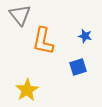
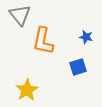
blue star: moved 1 px right, 1 px down
